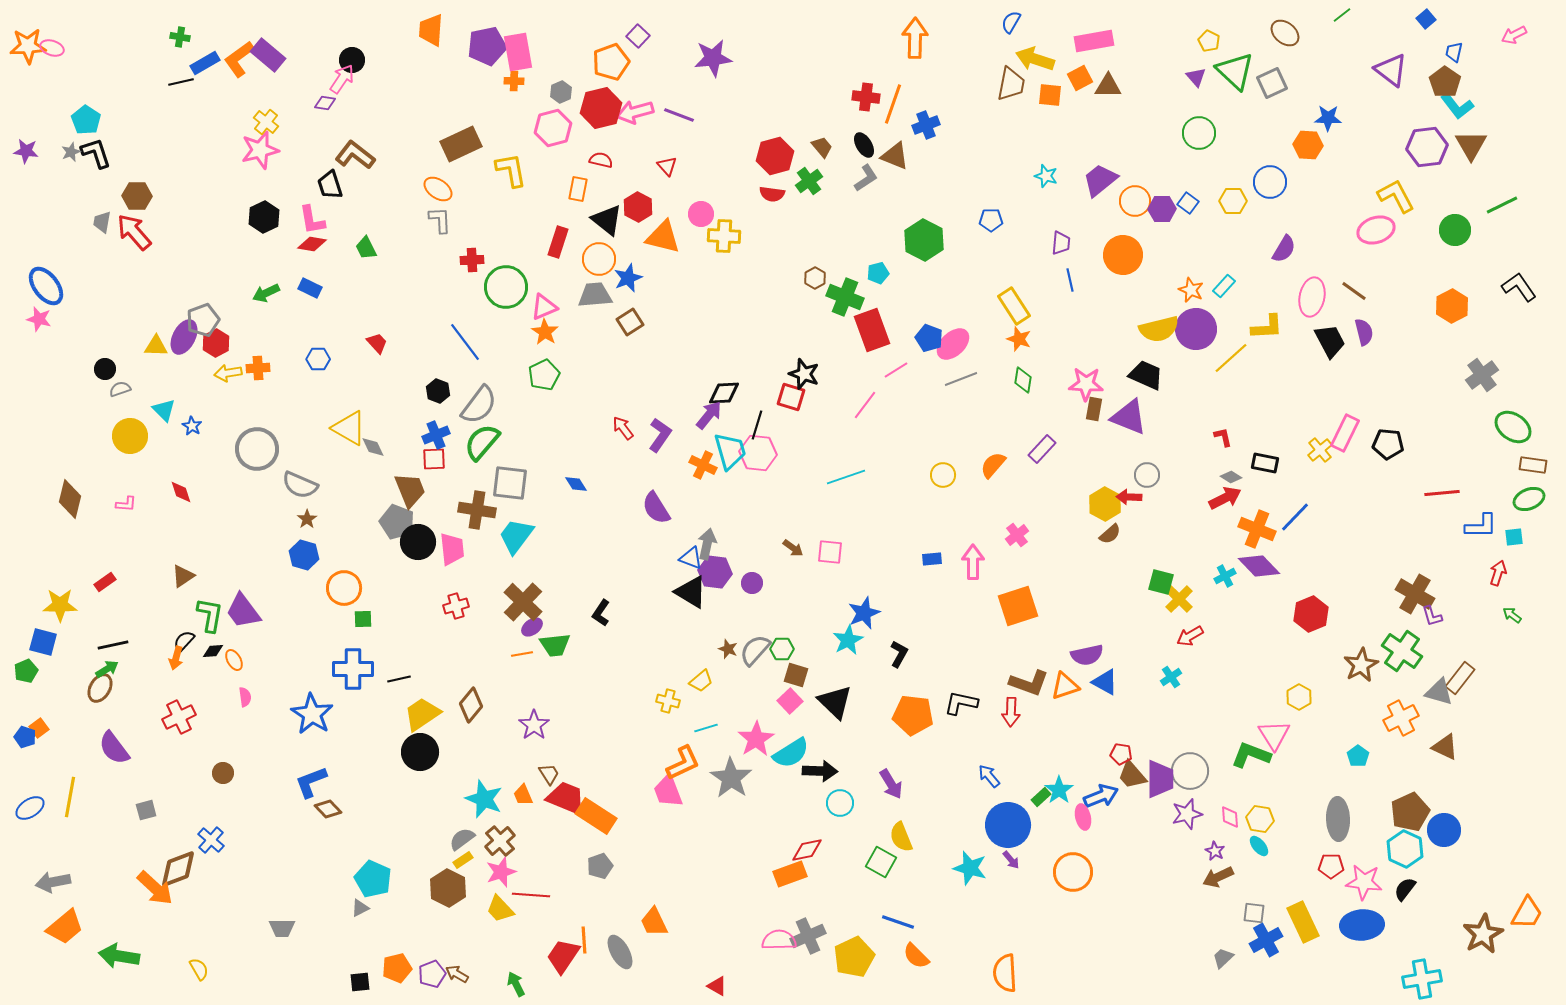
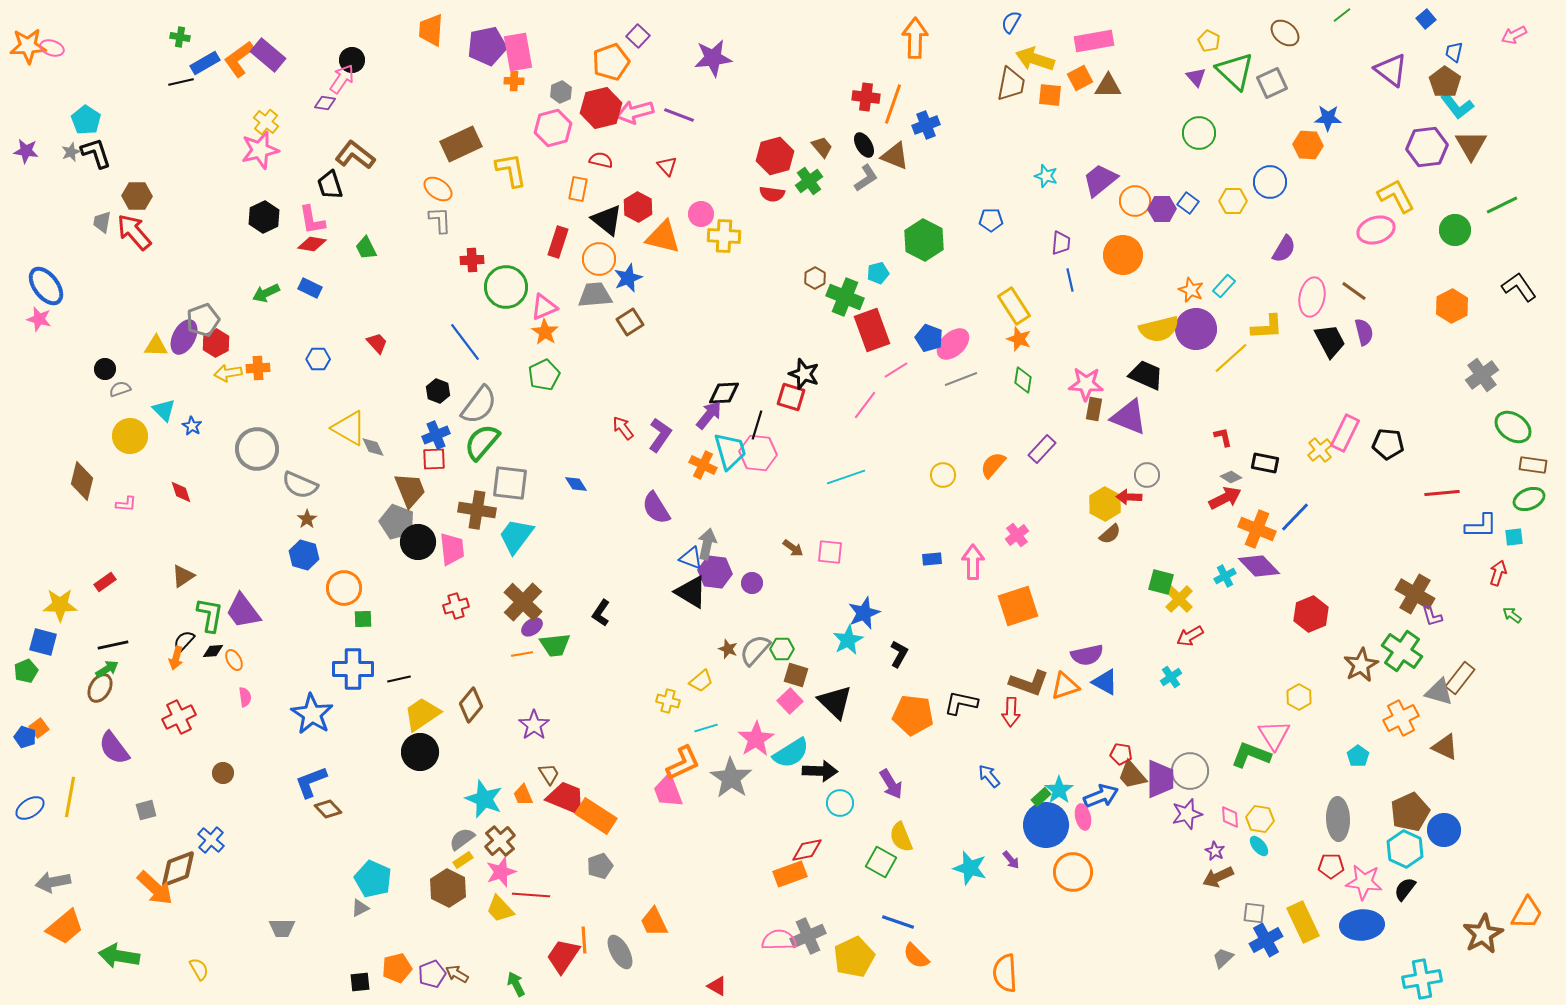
brown diamond at (70, 499): moved 12 px right, 18 px up
blue circle at (1008, 825): moved 38 px right
